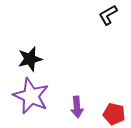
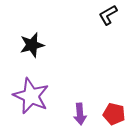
black star: moved 2 px right, 14 px up
purple arrow: moved 3 px right, 7 px down
